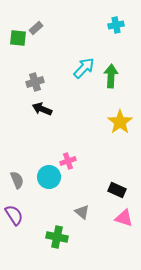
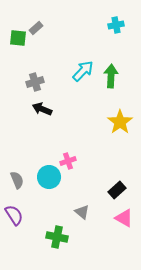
cyan arrow: moved 1 px left, 3 px down
black rectangle: rotated 66 degrees counterclockwise
pink triangle: rotated 12 degrees clockwise
